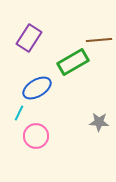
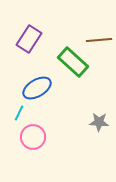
purple rectangle: moved 1 px down
green rectangle: rotated 72 degrees clockwise
pink circle: moved 3 px left, 1 px down
